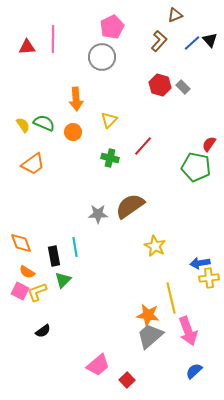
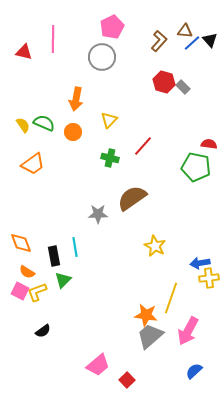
brown triangle: moved 10 px right, 16 px down; rotated 28 degrees clockwise
red triangle: moved 3 px left, 5 px down; rotated 18 degrees clockwise
red hexagon: moved 4 px right, 3 px up
orange arrow: rotated 15 degrees clockwise
red semicircle: rotated 63 degrees clockwise
brown semicircle: moved 2 px right, 8 px up
yellow line: rotated 32 degrees clockwise
orange star: moved 2 px left
pink arrow: rotated 48 degrees clockwise
